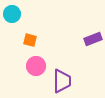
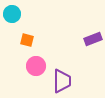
orange square: moved 3 px left
